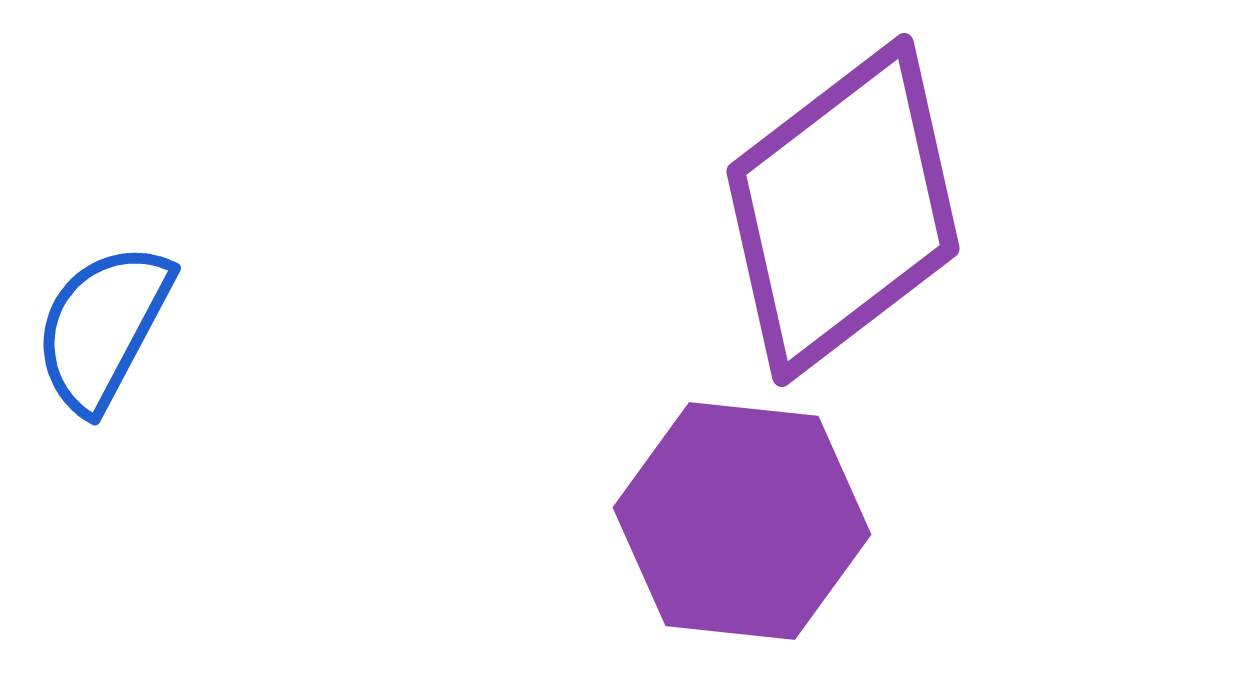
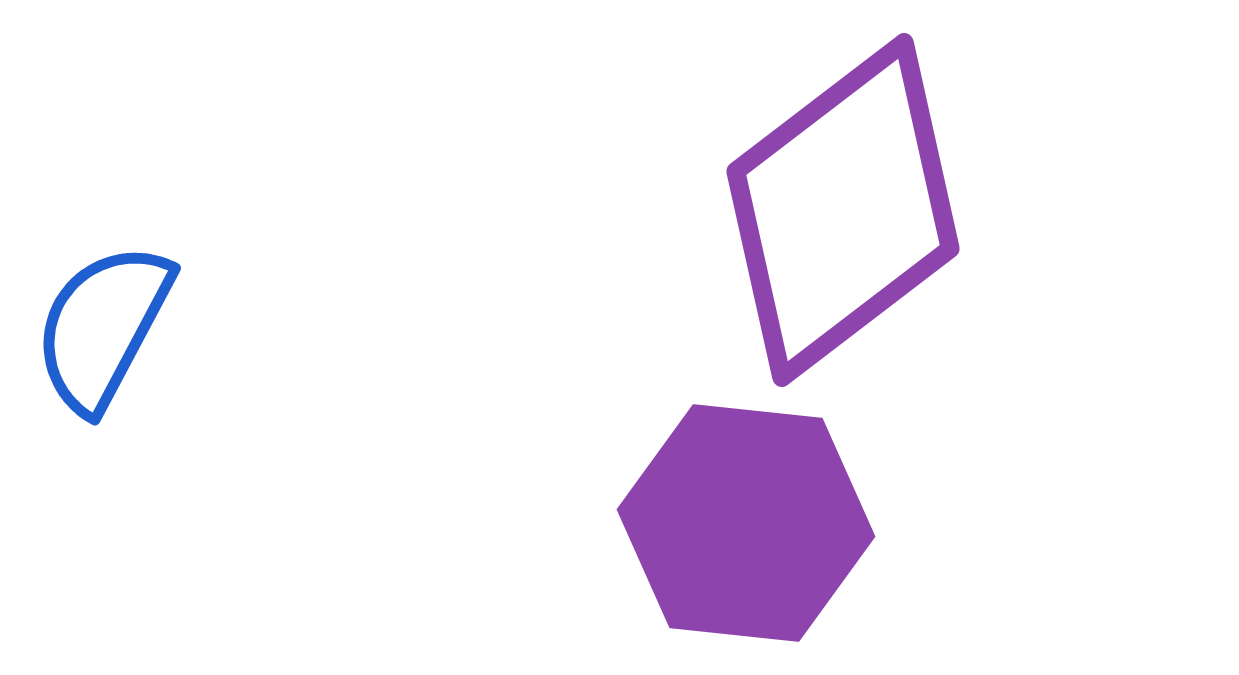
purple hexagon: moved 4 px right, 2 px down
